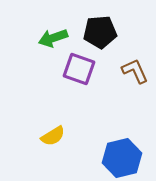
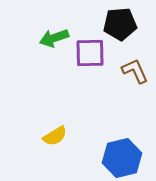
black pentagon: moved 20 px right, 8 px up
green arrow: moved 1 px right
purple square: moved 11 px right, 16 px up; rotated 20 degrees counterclockwise
yellow semicircle: moved 2 px right
